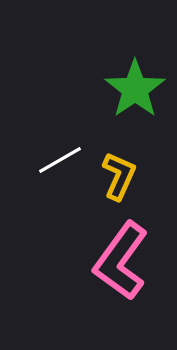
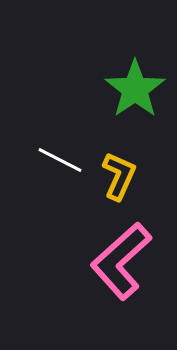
white line: rotated 57 degrees clockwise
pink L-shape: rotated 12 degrees clockwise
